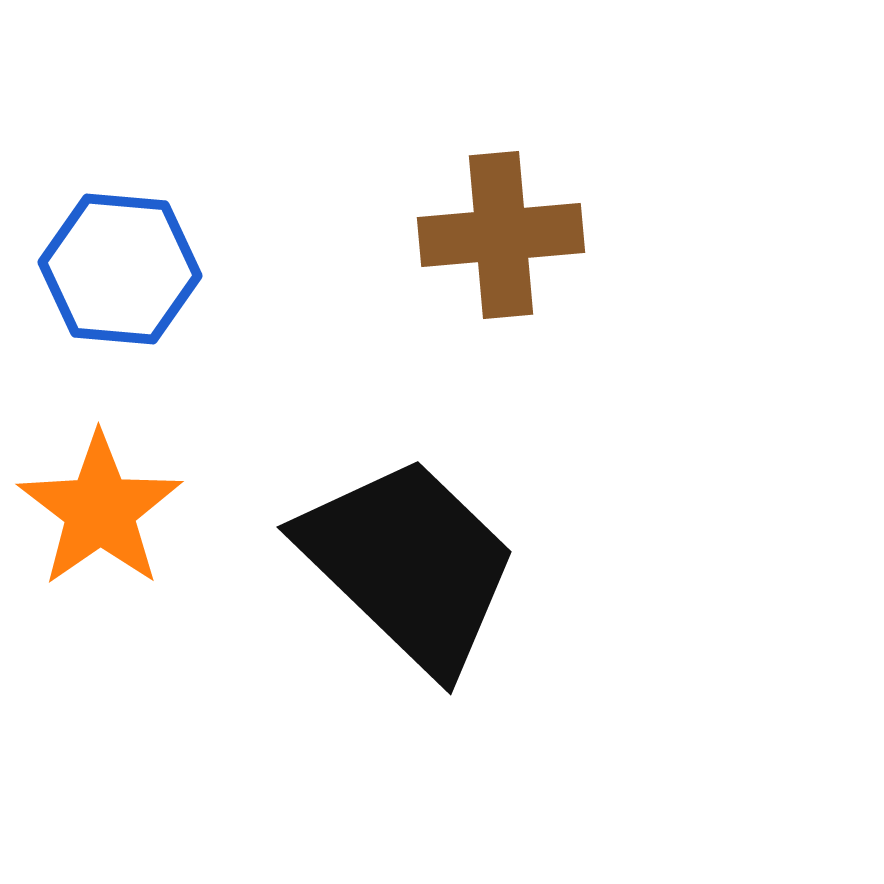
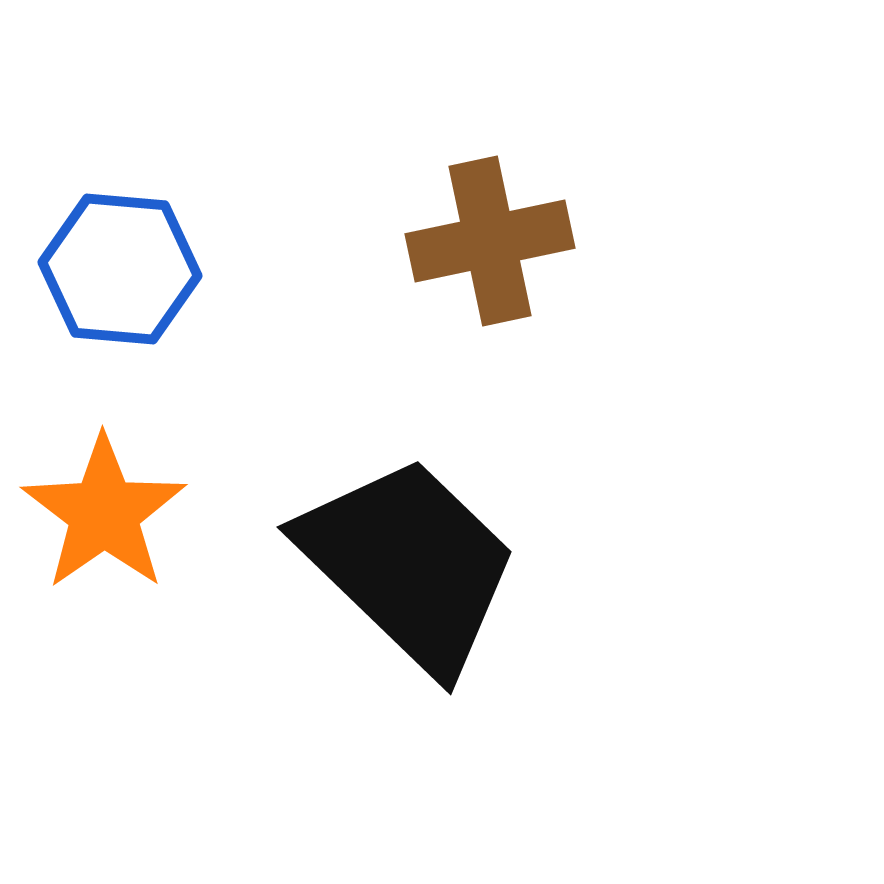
brown cross: moved 11 px left, 6 px down; rotated 7 degrees counterclockwise
orange star: moved 4 px right, 3 px down
